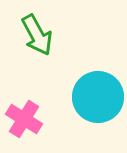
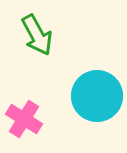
cyan circle: moved 1 px left, 1 px up
